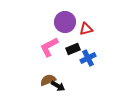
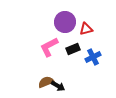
blue cross: moved 5 px right, 1 px up
brown semicircle: moved 2 px left, 2 px down
